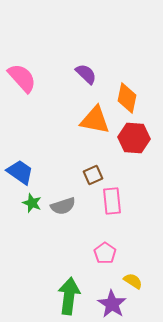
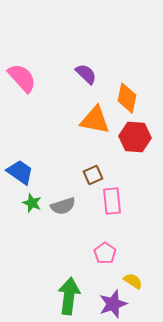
red hexagon: moved 1 px right, 1 px up
purple star: moved 1 px right; rotated 20 degrees clockwise
